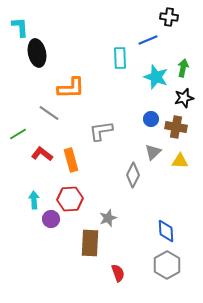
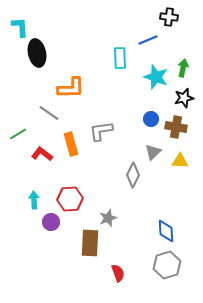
orange rectangle: moved 16 px up
purple circle: moved 3 px down
gray hexagon: rotated 12 degrees clockwise
